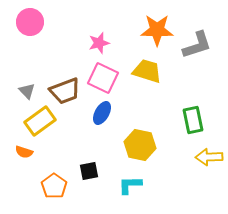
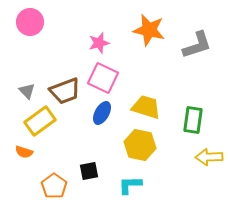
orange star: moved 8 px left; rotated 12 degrees clockwise
yellow trapezoid: moved 1 px left, 36 px down
green rectangle: rotated 20 degrees clockwise
